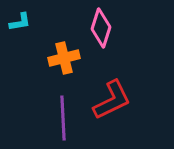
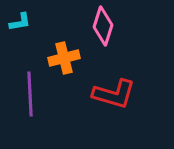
pink diamond: moved 2 px right, 2 px up
red L-shape: moved 2 px right, 6 px up; rotated 42 degrees clockwise
purple line: moved 33 px left, 24 px up
